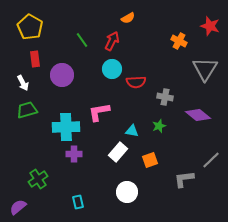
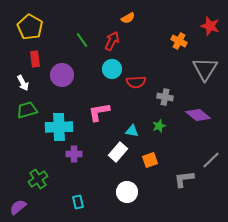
cyan cross: moved 7 px left
